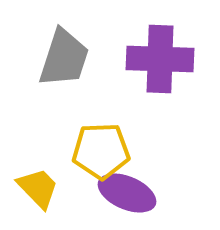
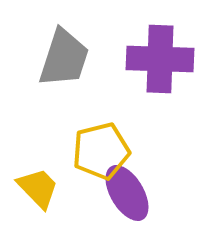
yellow pentagon: rotated 12 degrees counterclockwise
purple ellipse: rotated 36 degrees clockwise
